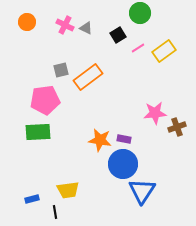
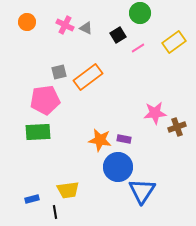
yellow rectangle: moved 10 px right, 9 px up
gray square: moved 2 px left, 2 px down
blue circle: moved 5 px left, 3 px down
